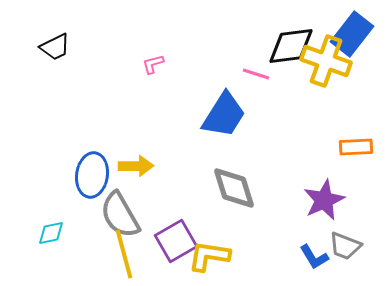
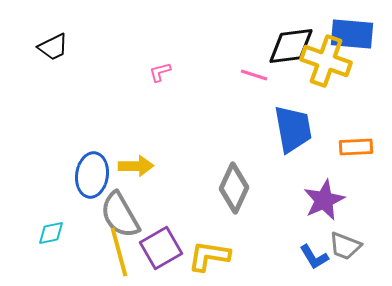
blue rectangle: rotated 57 degrees clockwise
black trapezoid: moved 2 px left
pink L-shape: moved 7 px right, 8 px down
pink line: moved 2 px left, 1 px down
blue trapezoid: moved 69 px right, 14 px down; rotated 42 degrees counterclockwise
gray diamond: rotated 42 degrees clockwise
purple square: moved 15 px left, 7 px down
yellow line: moved 5 px left, 2 px up
